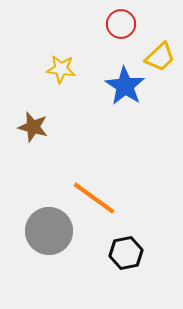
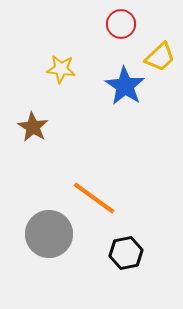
brown star: rotated 16 degrees clockwise
gray circle: moved 3 px down
